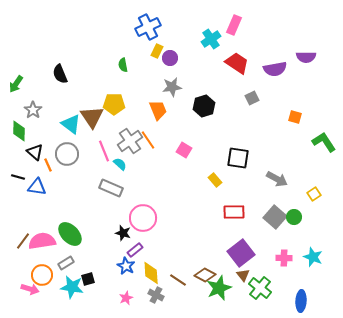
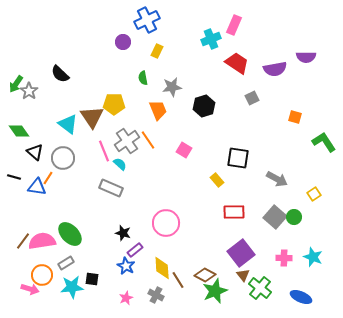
blue cross at (148, 27): moved 1 px left, 7 px up
cyan cross at (211, 39): rotated 12 degrees clockwise
purple circle at (170, 58): moved 47 px left, 16 px up
green semicircle at (123, 65): moved 20 px right, 13 px down
black semicircle at (60, 74): rotated 24 degrees counterclockwise
gray star at (33, 110): moved 4 px left, 19 px up
cyan triangle at (71, 124): moved 3 px left
green diamond at (19, 131): rotated 35 degrees counterclockwise
gray cross at (130, 141): moved 3 px left
gray circle at (67, 154): moved 4 px left, 4 px down
orange line at (48, 165): moved 13 px down; rotated 56 degrees clockwise
black line at (18, 177): moved 4 px left
yellow rectangle at (215, 180): moved 2 px right
pink circle at (143, 218): moved 23 px right, 5 px down
yellow diamond at (151, 273): moved 11 px right, 5 px up
black square at (88, 279): moved 4 px right; rotated 24 degrees clockwise
brown line at (178, 280): rotated 24 degrees clockwise
cyan star at (72, 287): rotated 15 degrees counterclockwise
green star at (219, 288): moved 4 px left, 3 px down
blue ellipse at (301, 301): moved 4 px up; rotated 70 degrees counterclockwise
